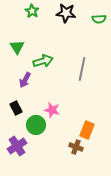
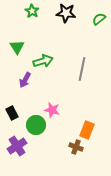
green semicircle: rotated 144 degrees clockwise
black rectangle: moved 4 px left, 5 px down
